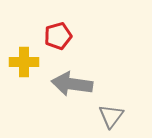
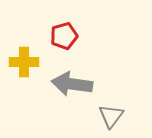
red pentagon: moved 6 px right
